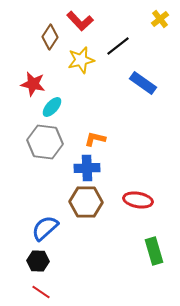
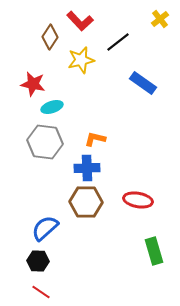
black line: moved 4 px up
cyan ellipse: rotated 30 degrees clockwise
